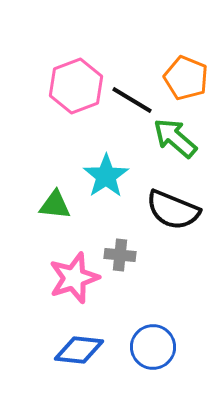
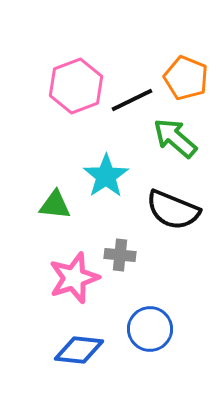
black line: rotated 57 degrees counterclockwise
blue circle: moved 3 px left, 18 px up
